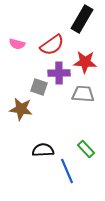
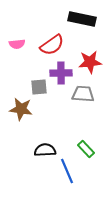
black rectangle: rotated 72 degrees clockwise
pink semicircle: rotated 21 degrees counterclockwise
red star: moved 5 px right; rotated 10 degrees counterclockwise
purple cross: moved 2 px right
gray square: rotated 24 degrees counterclockwise
black semicircle: moved 2 px right
